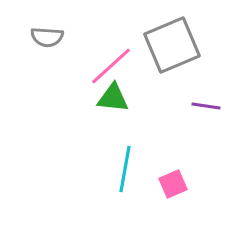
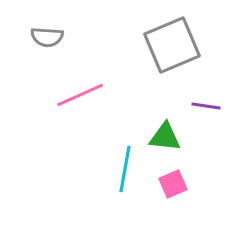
pink line: moved 31 px left, 29 px down; rotated 18 degrees clockwise
green triangle: moved 52 px right, 39 px down
